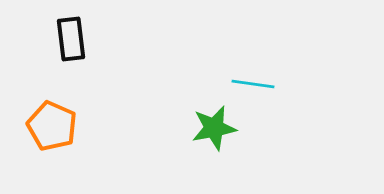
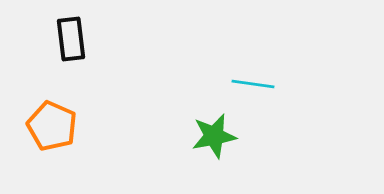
green star: moved 8 px down
